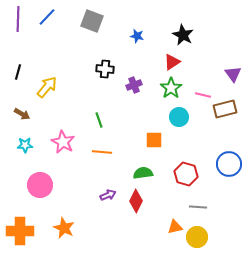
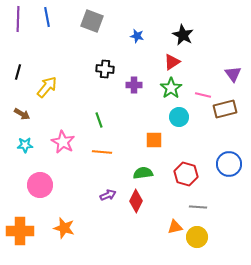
blue line: rotated 54 degrees counterclockwise
purple cross: rotated 21 degrees clockwise
orange star: rotated 10 degrees counterclockwise
